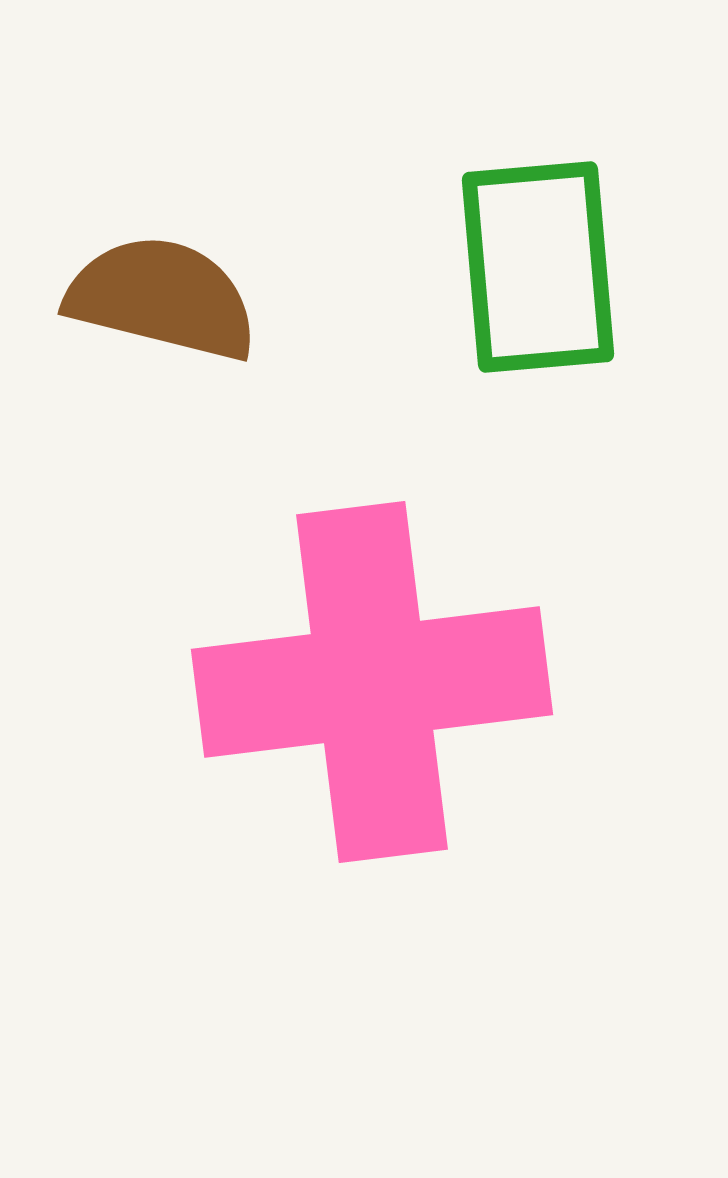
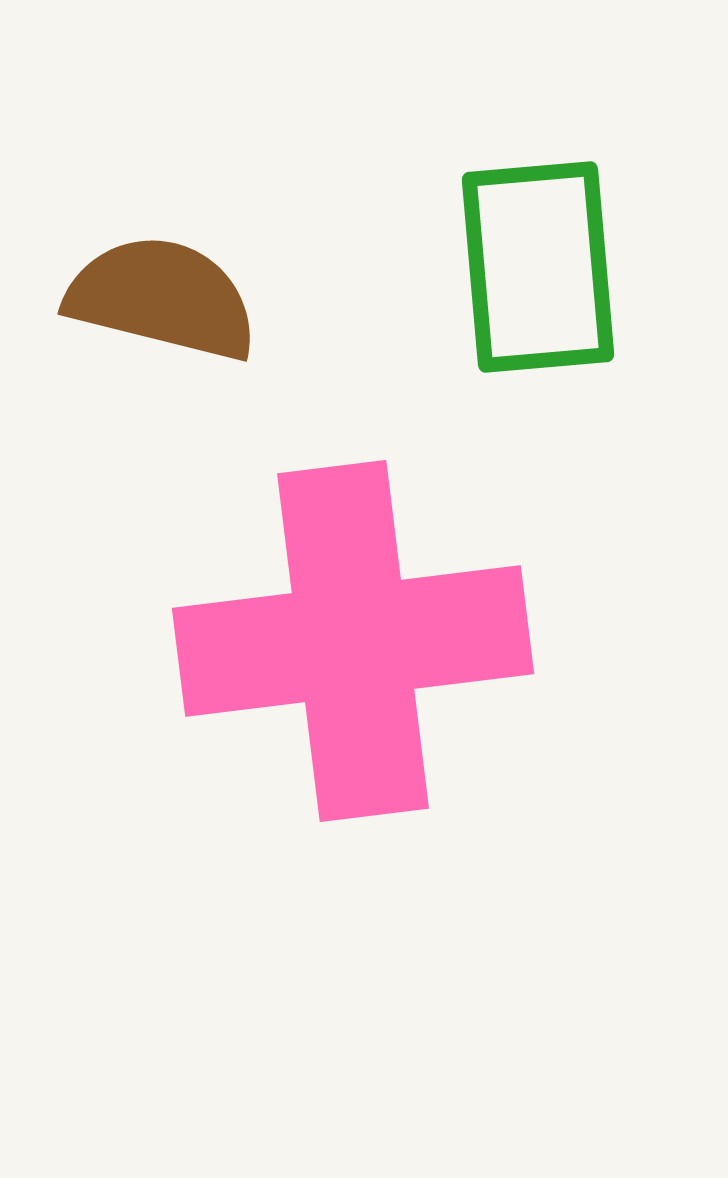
pink cross: moved 19 px left, 41 px up
